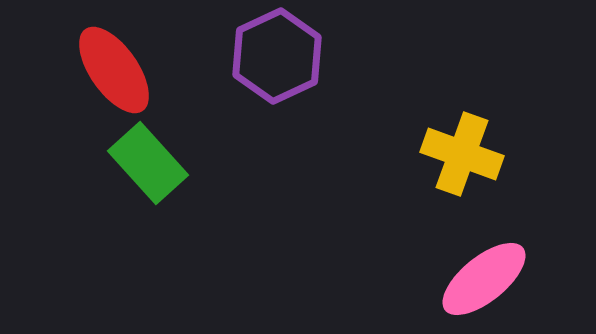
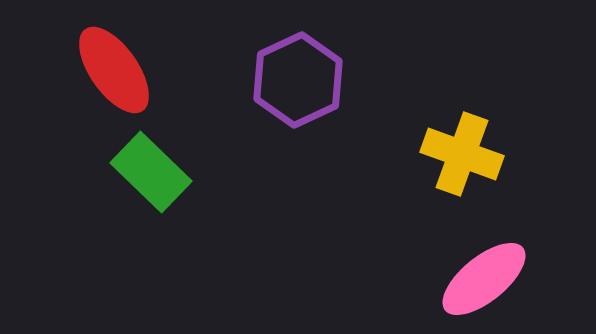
purple hexagon: moved 21 px right, 24 px down
green rectangle: moved 3 px right, 9 px down; rotated 4 degrees counterclockwise
